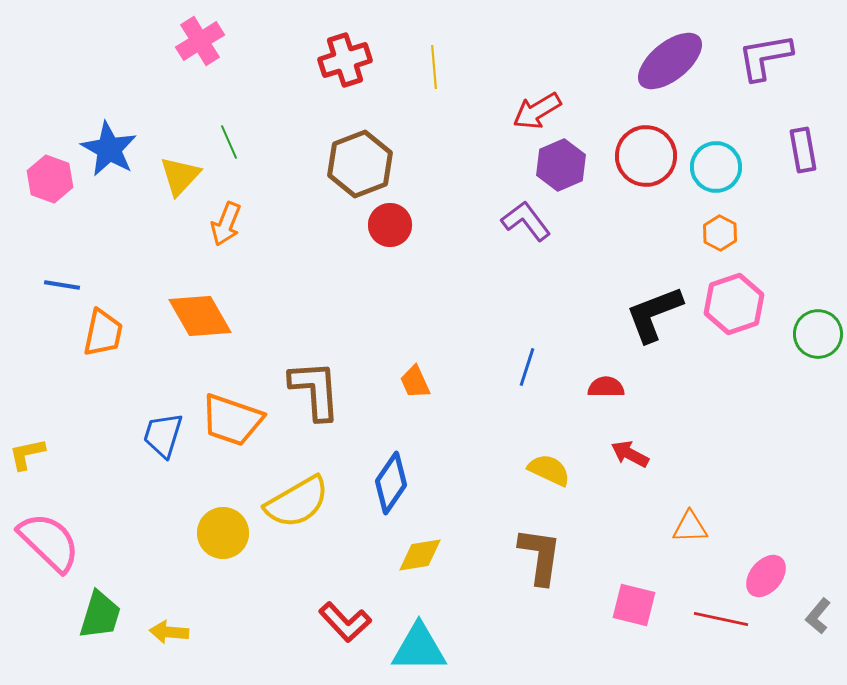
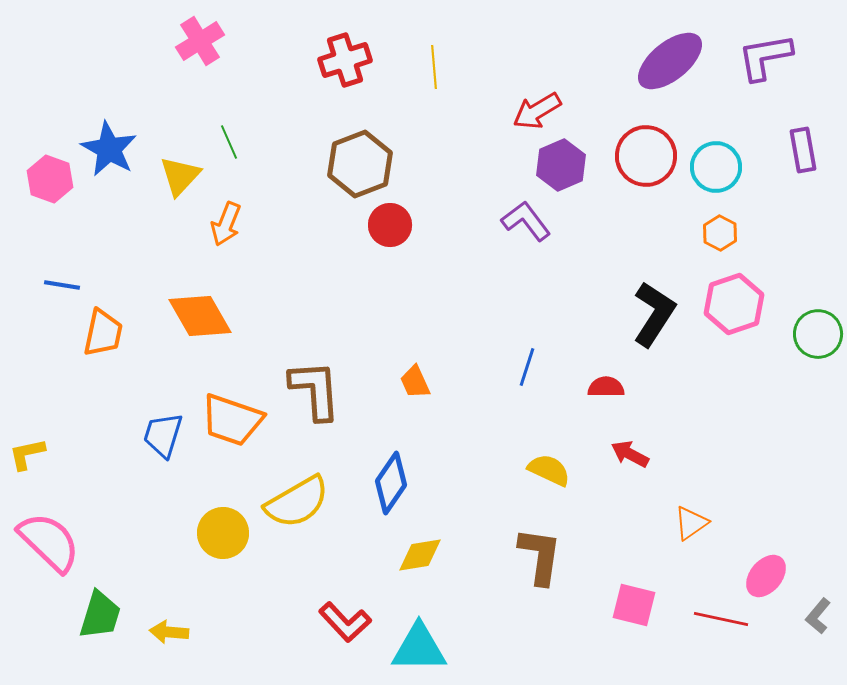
black L-shape at (654, 314): rotated 144 degrees clockwise
orange triangle at (690, 527): moved 1 px right, 4 px up; rotated 33 degrees counterclockwise
